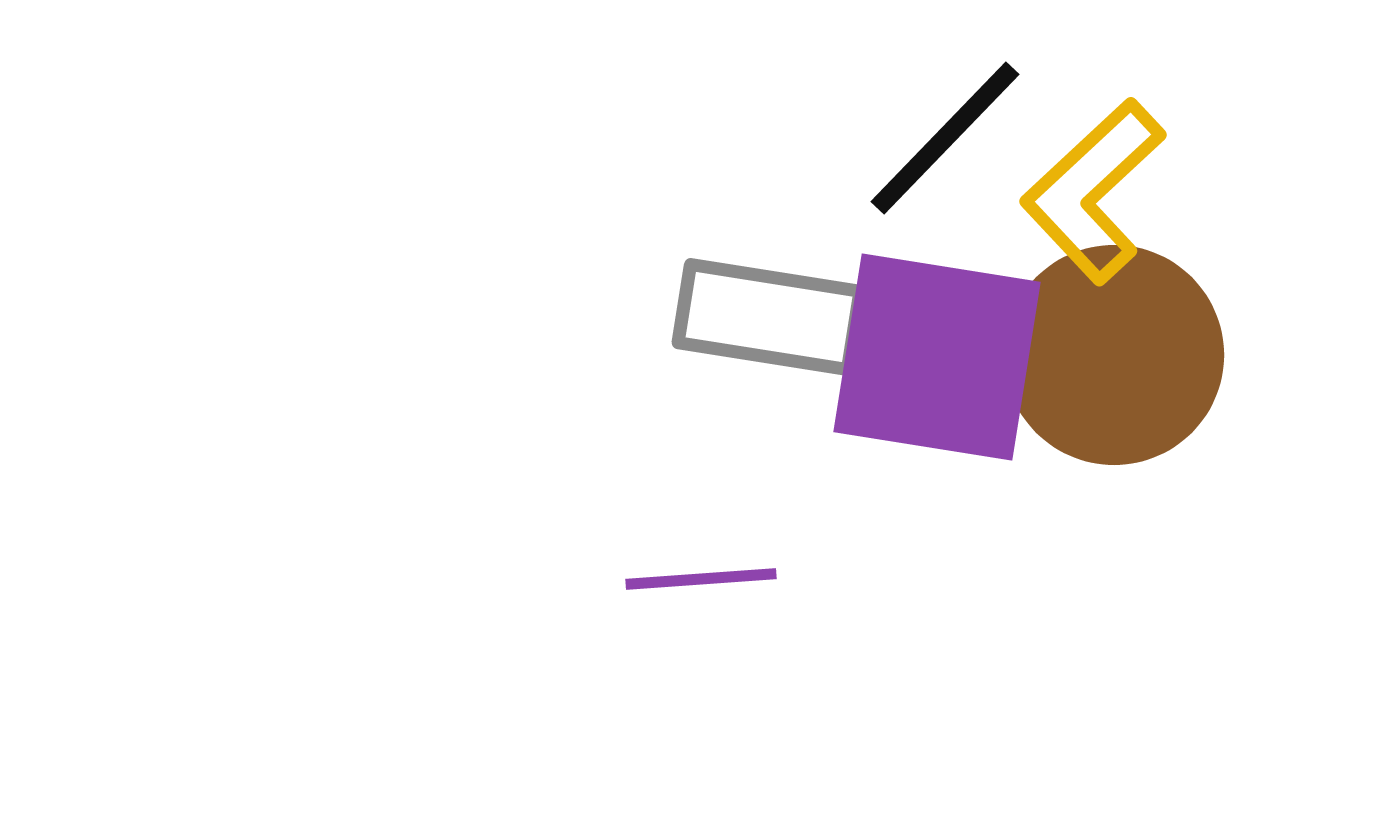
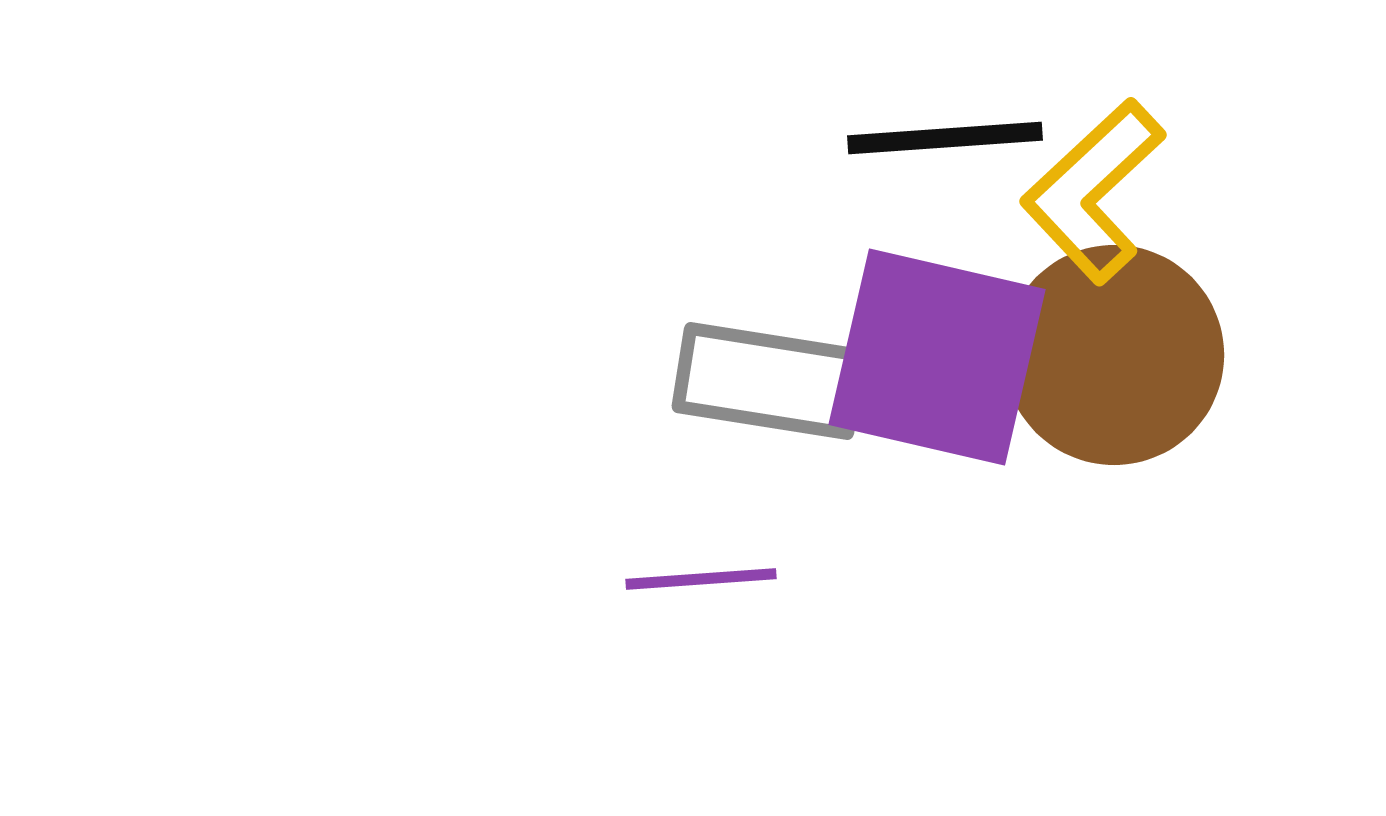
black line: rotated 42 degrees clockwise
gray rectangle: moved 64 px down
purple square: rotated 4 degrees clockwise
